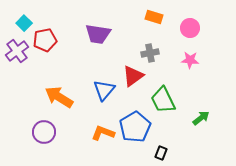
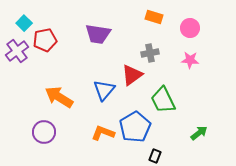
red triangle: moved 1 px left, 1 px up
green arrow: moved 2 px left, 15 px down
black rectangle: moved 6 px left, 3 px down
